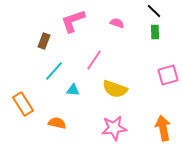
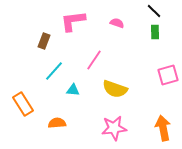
pink L-shape: rotated 12 degrees clockwise
orange semicircle: rotated 18 degrees counterclockwise
